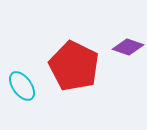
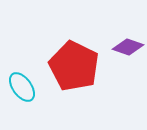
cyan ellipse: moved 1 px down
